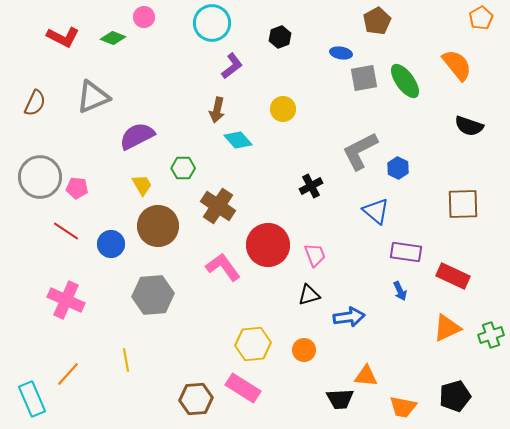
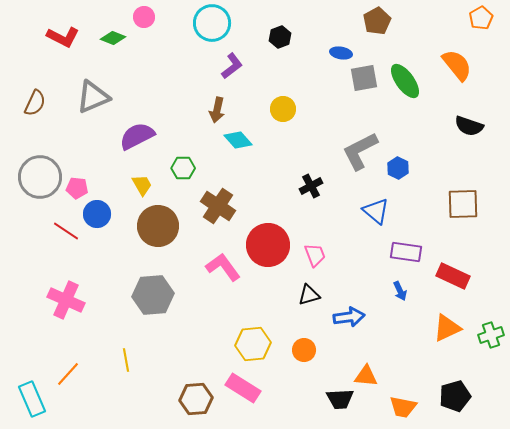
blue circle at (111, 244): moved 14 px left, 30 px up
